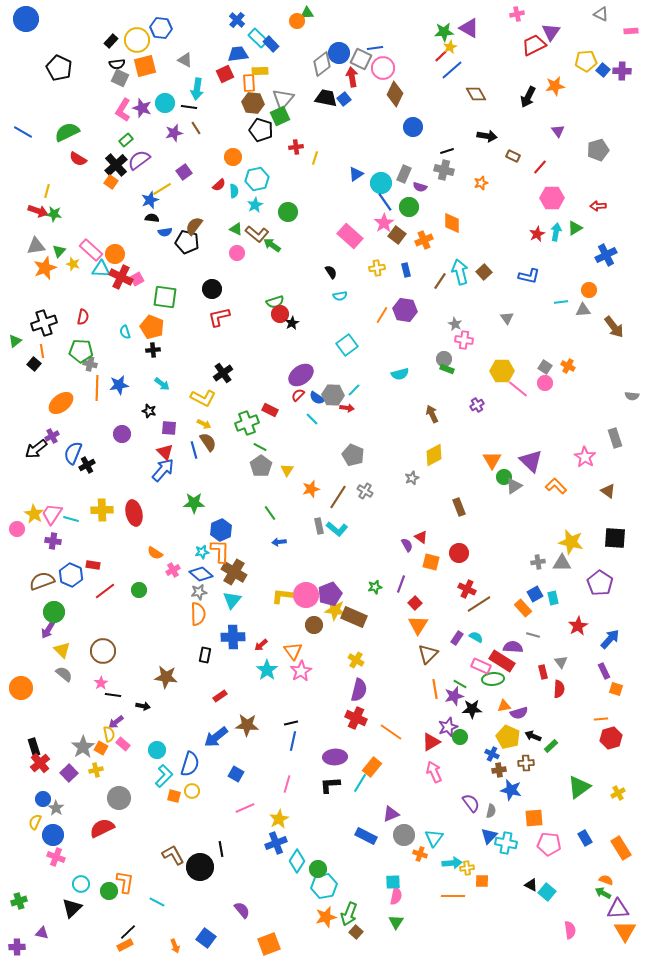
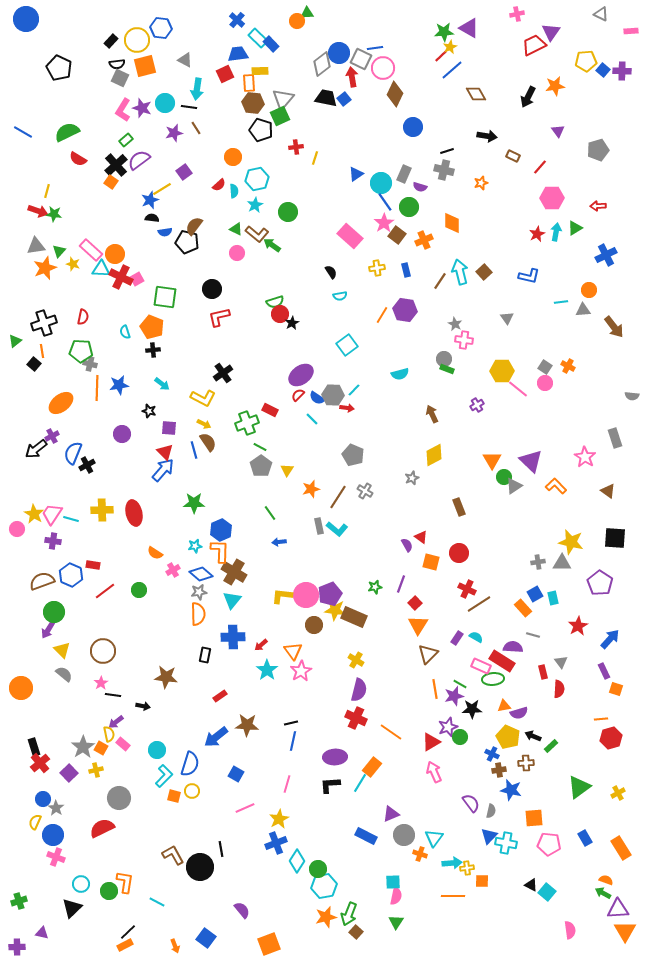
cyan star at (202, 552): moved 7 px left, 6 px up
